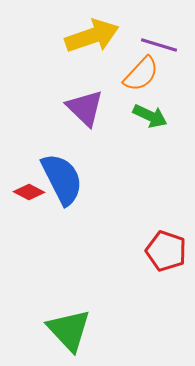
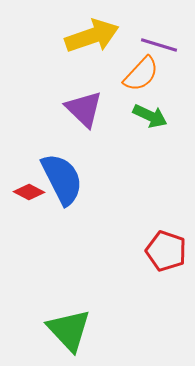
purple triangle: moved 1 px left, 1 px down
